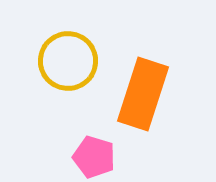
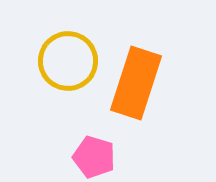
orange rectangle: moved 7 px left, 11 px up
